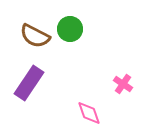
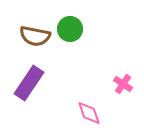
brown semicircle: rotated 16 degrees counterclockwise
